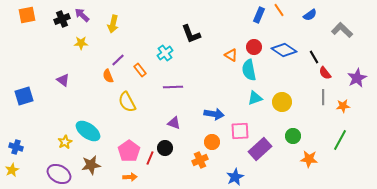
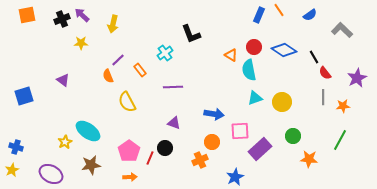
purple ellipse at (59, 174): moved 8 px left
